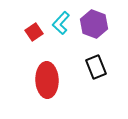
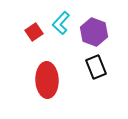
purple hexagon: moved 8 px down
